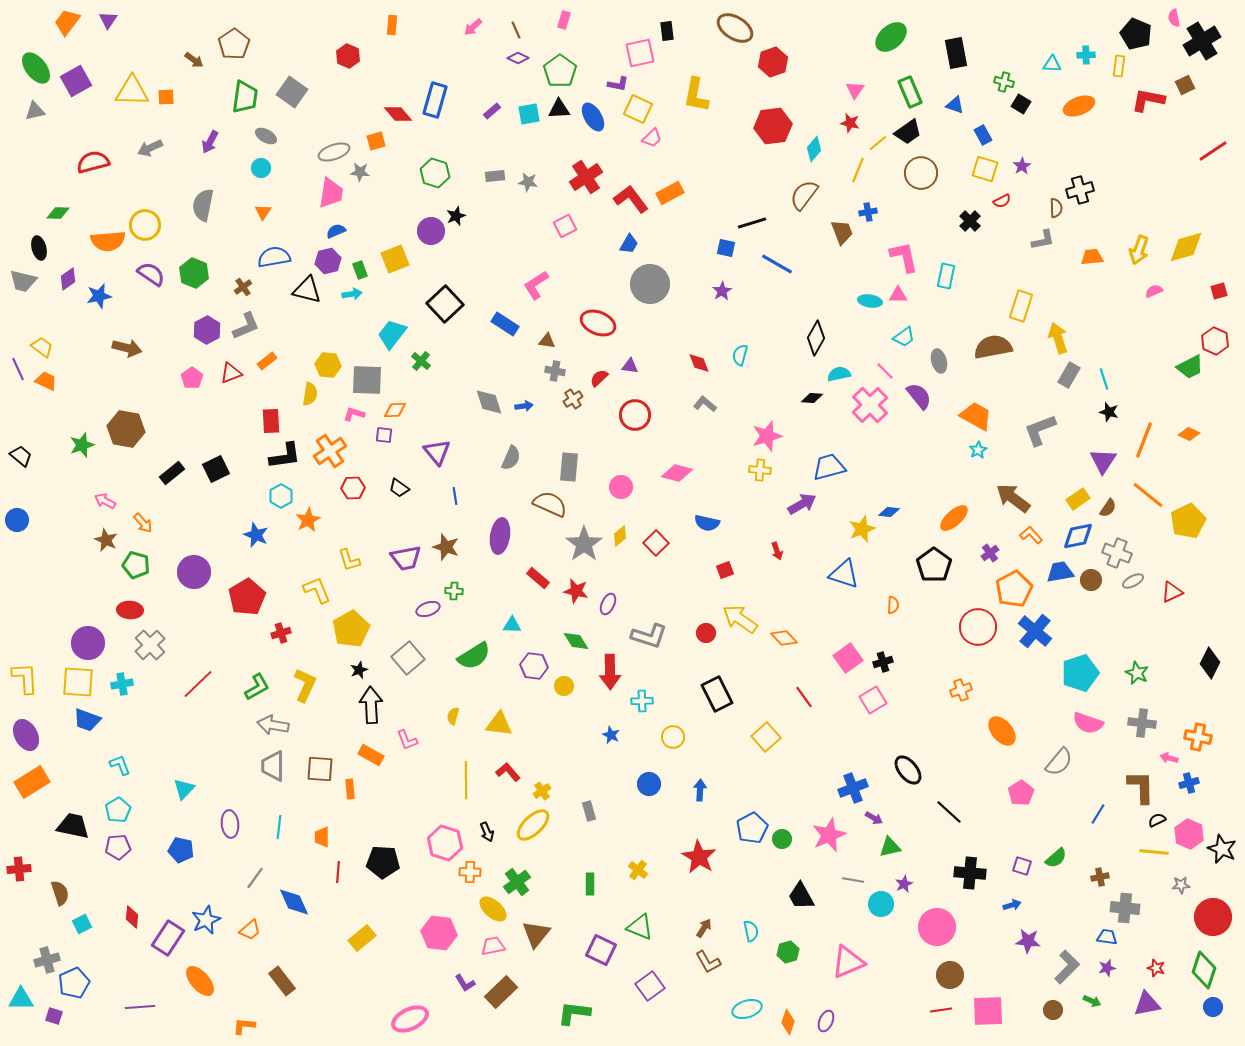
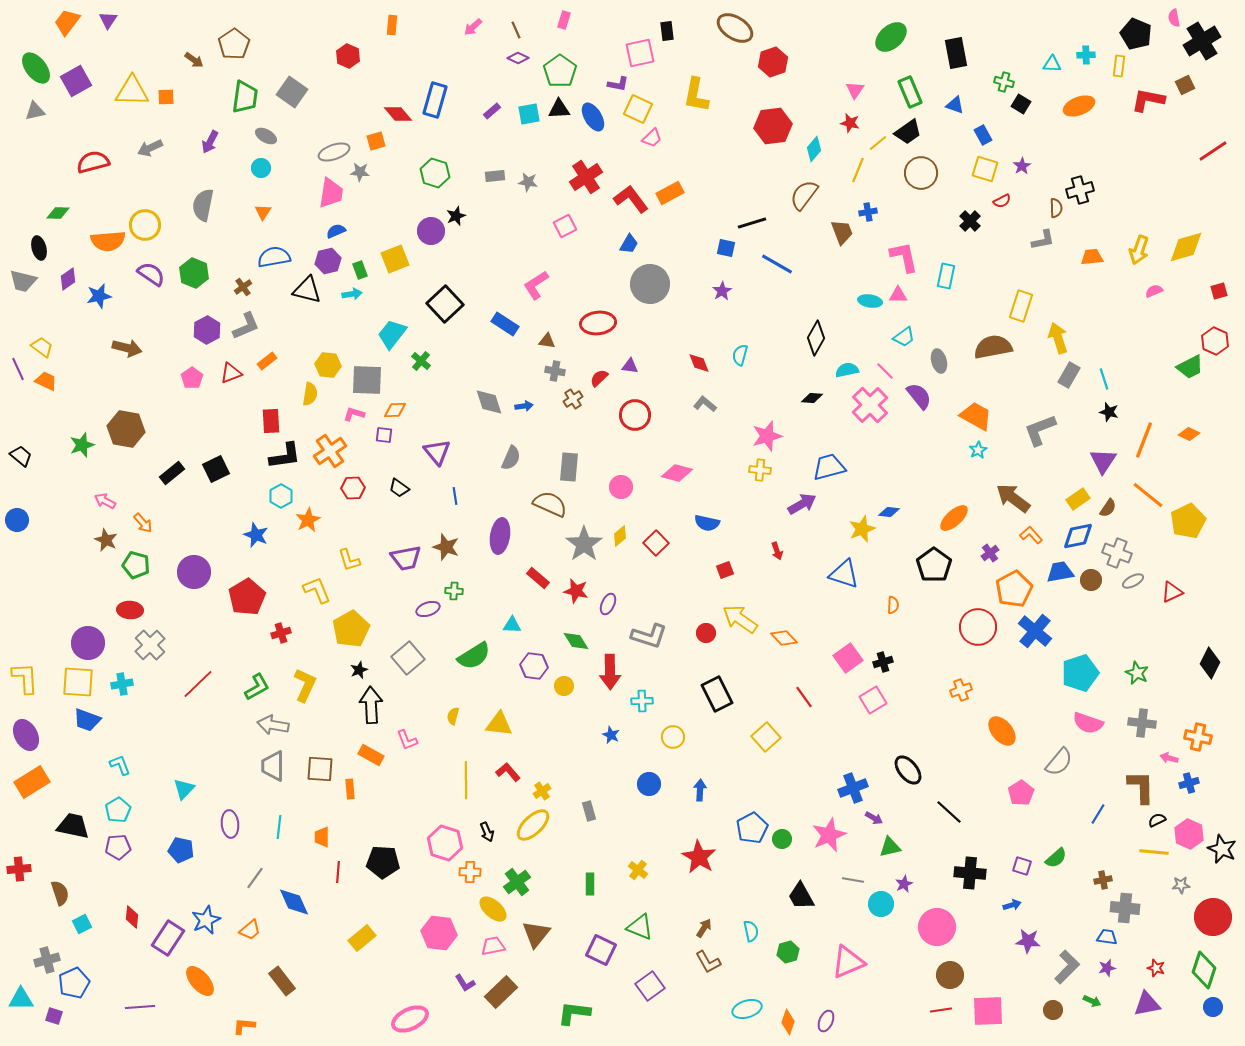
red ellipse at (598, 323): rotated 28 degrees counterclockwise
cyan semicircle at (839, 374): moved 8 px right, 4 px up
brown cross at (1100, 877): moved 3 px right, 3 px down
